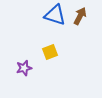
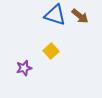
brown arrow: rotated 102 degrees clockwise
yellow square: moved 1 px right, 1 px up; rotated 21 degrees counterclockwise
